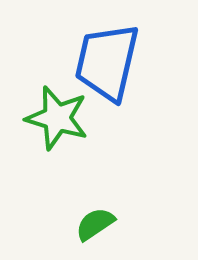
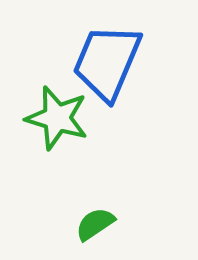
blue trapezoid: rotated 10 degrees clockwise
